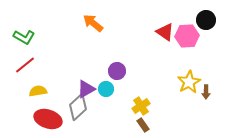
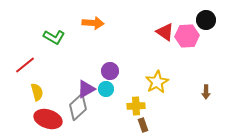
orange arrow: rotated 145 degrees clockwise
green L-shape: moved 30 px right
purple circle: moved 7 px left
yellow star: moved 32 px left
yellow semicircle: moved 1 px left, 1 px down; rotated 84 degrees clockwise
yellow cross: moved 5 px left; rotated 30 degrees clockwise
brown rectangle: rotated 16 degrees clockwise
